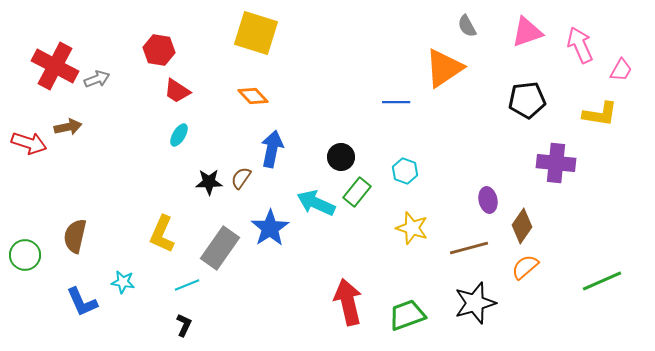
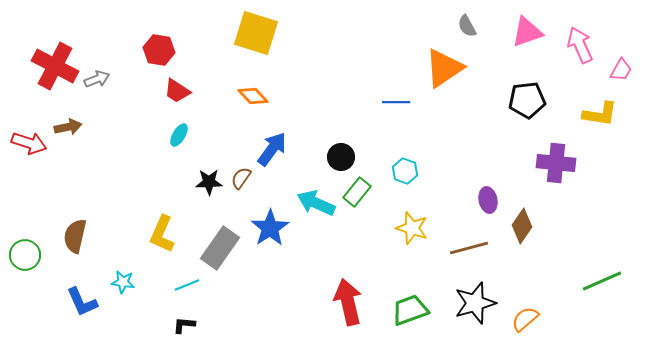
blue arrow at (272, 149): rotated 24 degrees clockwise
orange semicircle at (525, 267): moved 52 px down
green trapezoid at (407, 315): moved 3 px right, 5 px up
black L-shape at (184, 325): rotated 110 degrees counterclockwise
